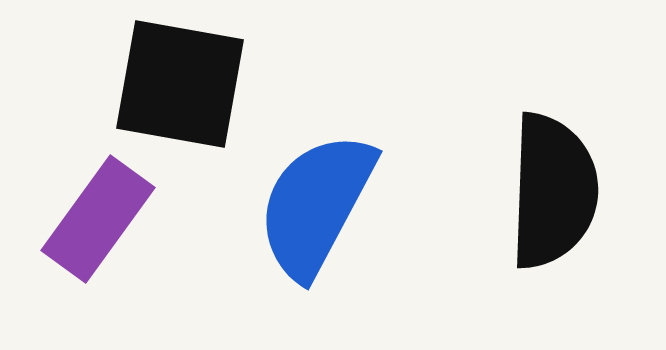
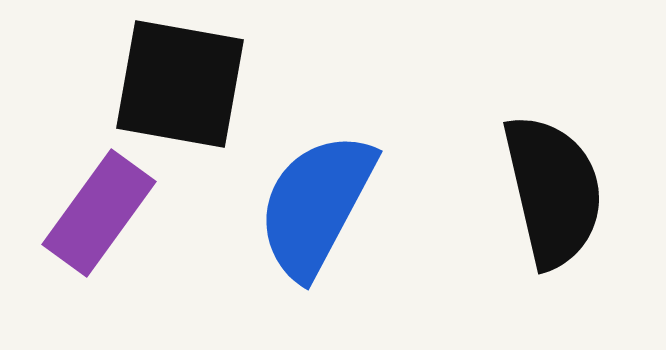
black semicircle: rotated 15 degrees counterclockwise
purple rectangle: moved 1 px right, 6 px up
